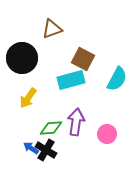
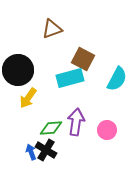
black circle: moved 4 px left, 12 px down
cyan rectangle: moved 1 px left, 2 px up
pink circle: moved 4 px up
blue arrow: moved 4 px down; rotated 35 degrees clockwise
